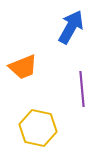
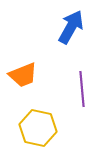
orange trapezoid: moved 8 px down
